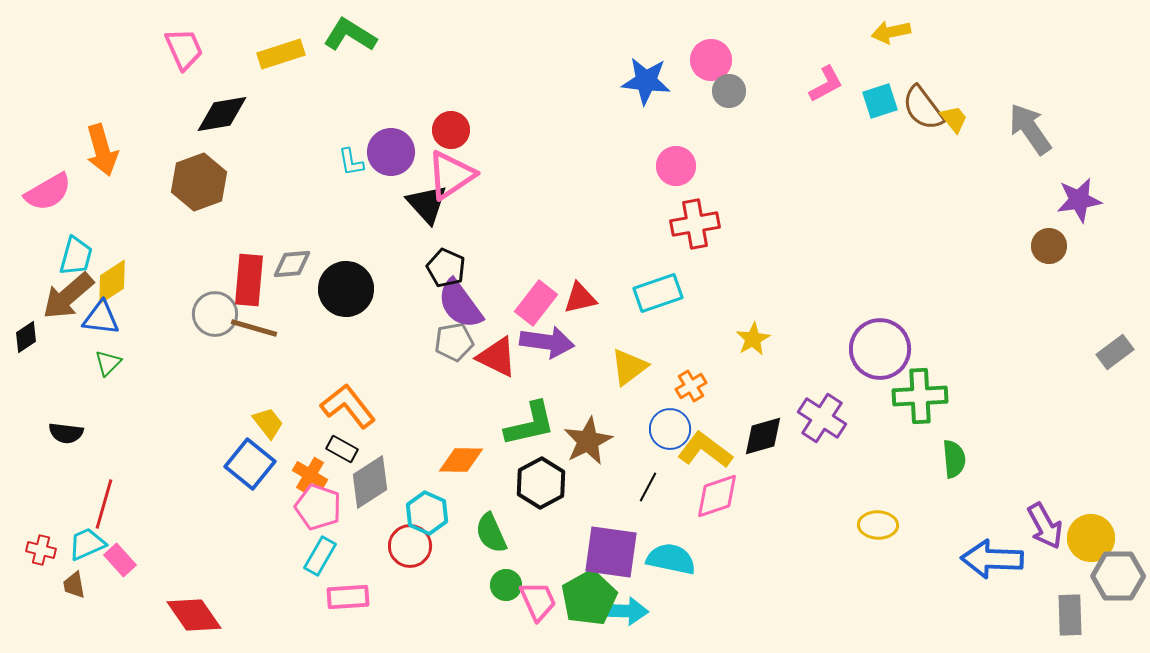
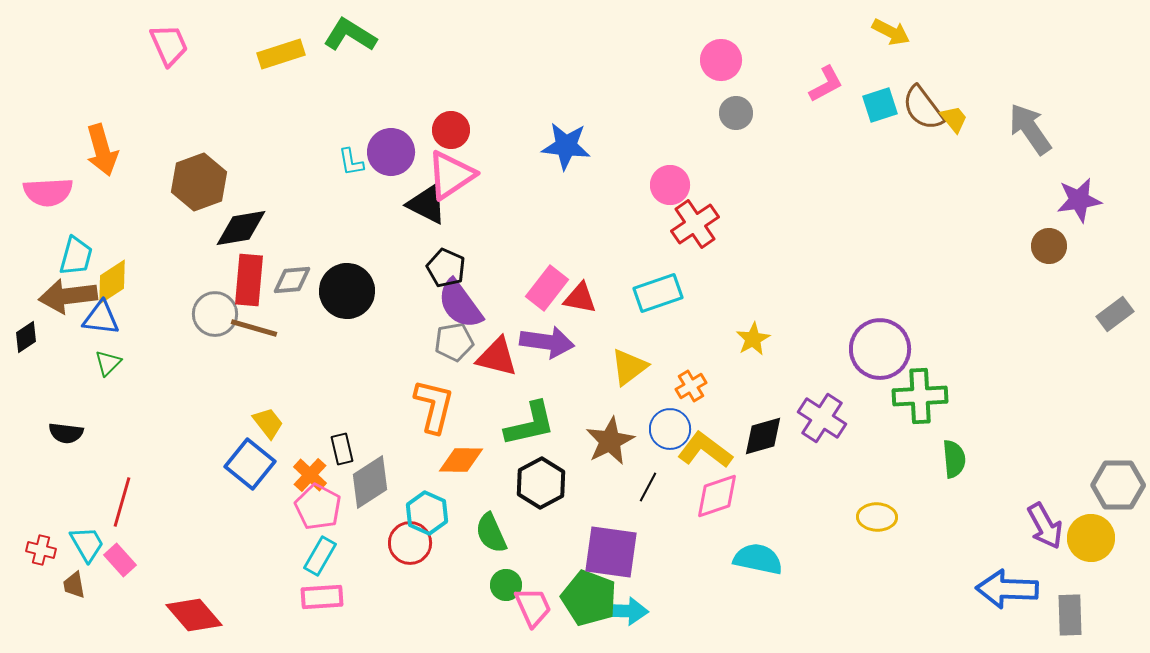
yellow arrow at (891, 32): rotated 141 degrees counterclockwise
pink trapezoid at (184, 49): moved 15 px left, 4 px up
pink circle at (711, 60): moved 10 px right
blue star at (646, 81): moved 80 px left, 65 px down
gray circle at (729, 91): moved 7 px right, 22 px down
cyan square at (880, 101): moved 4 px down
black diamond at (222, 114): moved 19 px right, 114 px down
pink circle at (676, 166): moved 6 px left, 19 px down
pink semicircle at (48, 192): rotated 27 degrees clockwise
black triangle at (427, 204): rotated 21 degrees counterclockwise
red cross at (695, 224): rotated 24 degrees counterclockwise
gray diamond at (292, 264): moved 16 px down
black circle at (346, 289): moved 1 px right, 2 px down
brown arrow at (68, 296): rotated 34 degrees clockwise
red triangle at (580, 298): rotated 24 degrees clockwise
pink rectangle at (536, 303): moved 11 px right, 15 px up
gray rectangle at (1115, 352): moved 38 px up
red triangle at (497, 357): rotated 12 degrees counterclockwise
orange L-shape at (348, 406): moved 86 px right; rotated 52 degrees clockwise
brown star at (588, 441): moved 22 px right
black rectangle at (342, 449): rotated 48 degrees clockwise
orange cross at (310, 475): rotated 12 degrees clockwise
red line at (104, 504): moved 18 px right, 2 px up
pink pentagon at (318, 507): rotated 9 degrees clockwise
yellow ellipse at (878, 525): moved 1 px left, 8 px up
cyan trapezoid at (87, 544): rotated 84 degrees clockwise
red circle at (410, 546): moved 3 px up
cyan semicircle at (671, 559): moved 87 px right
blue arrow at (992, 559): moved 15 px right, 30 px down
gray hexagon at (1118, 576): moved 91 px up
pink rectangle at (348, 597): moved 26 px left
green pentagon at (589, 598): rotated 22 degrees counterclockwise
pink trapezoid at (538, 601): moved 5 px left, 6 px down
red diamond at (194, 615): rotated 6 degrees counterclockwise
